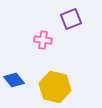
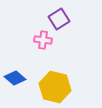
purple square: moved 12 px left; rotated 10 degrees counterclockwise
blue diamond: moved 1 px right, 2 px up; rotated 10 degrees counterclockwise
